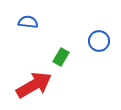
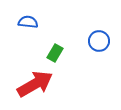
green rectangle: moved 6 px left, 4 px up
red arrow: moved 1 px right, 1 px up
